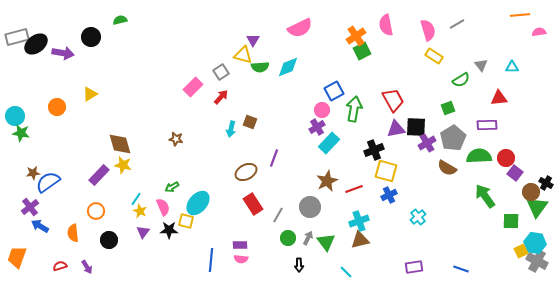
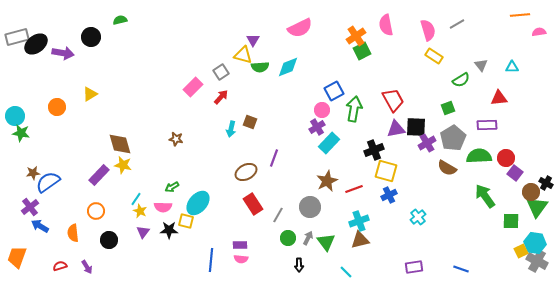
pink semicircle at (163, 207): rotated 114 degrees clockwise
